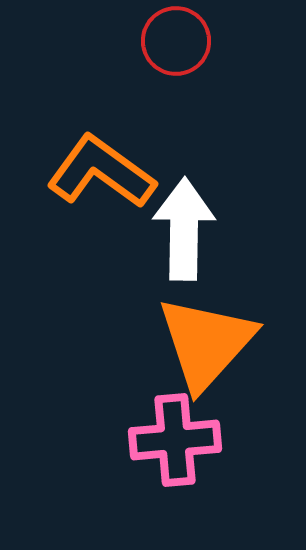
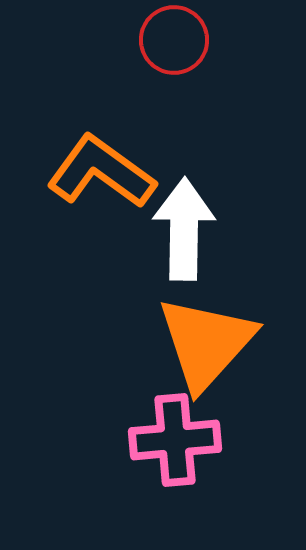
red circle: moved 2 px left, 1 px up
